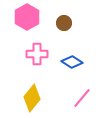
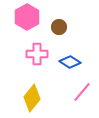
brown circle: moved 5 px left, 4 px down
blue diamond: moved 2 px left
pink line: moved 6 px up
